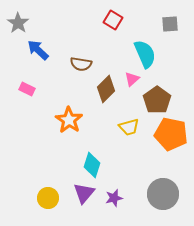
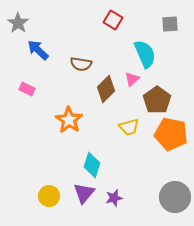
gray circle: moved 12 px right, 3 px down
yellow circle: moved 1 px right, 2 px up
